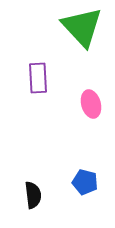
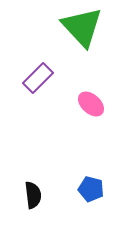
purple rectangle: rotated 48 degrees clockwise
pink ellipse: rotated 32 degrees counterclockwise
blue pentagon: moved 6 px right, 7 px down
